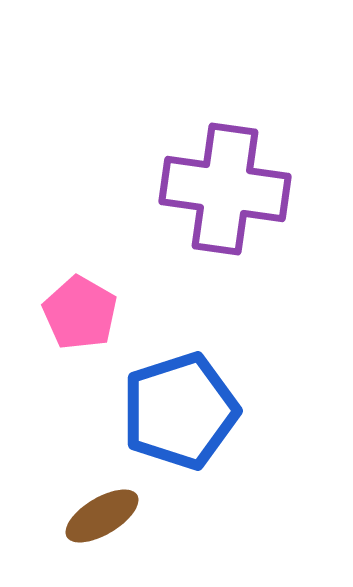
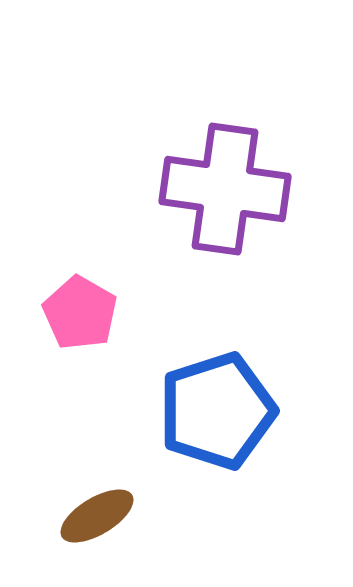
blue pentagon: moved 37 px right
brown ellipse: moved 5 px left
